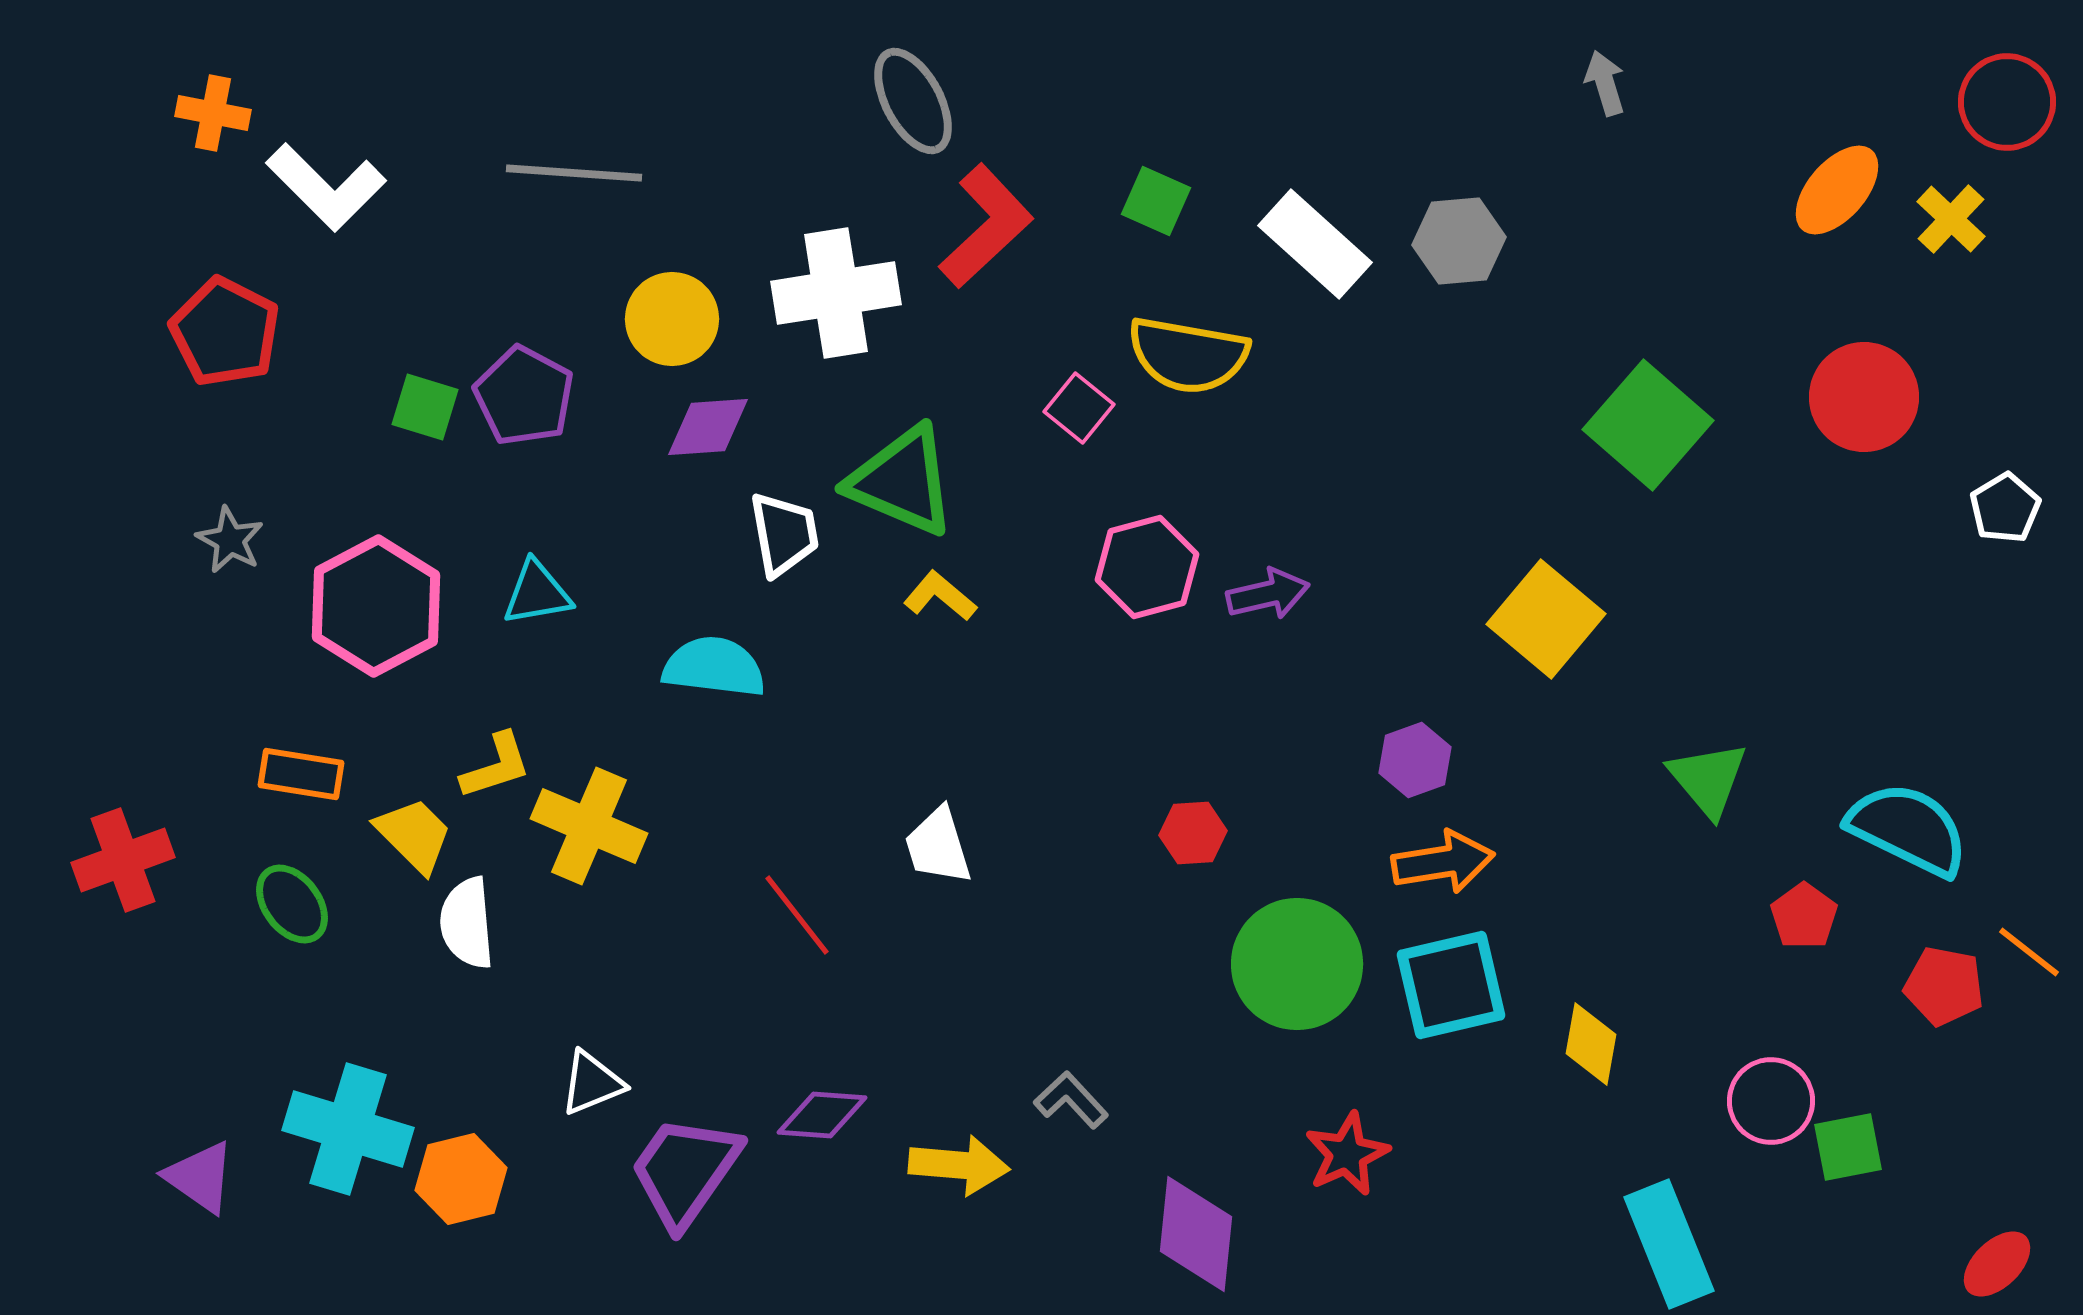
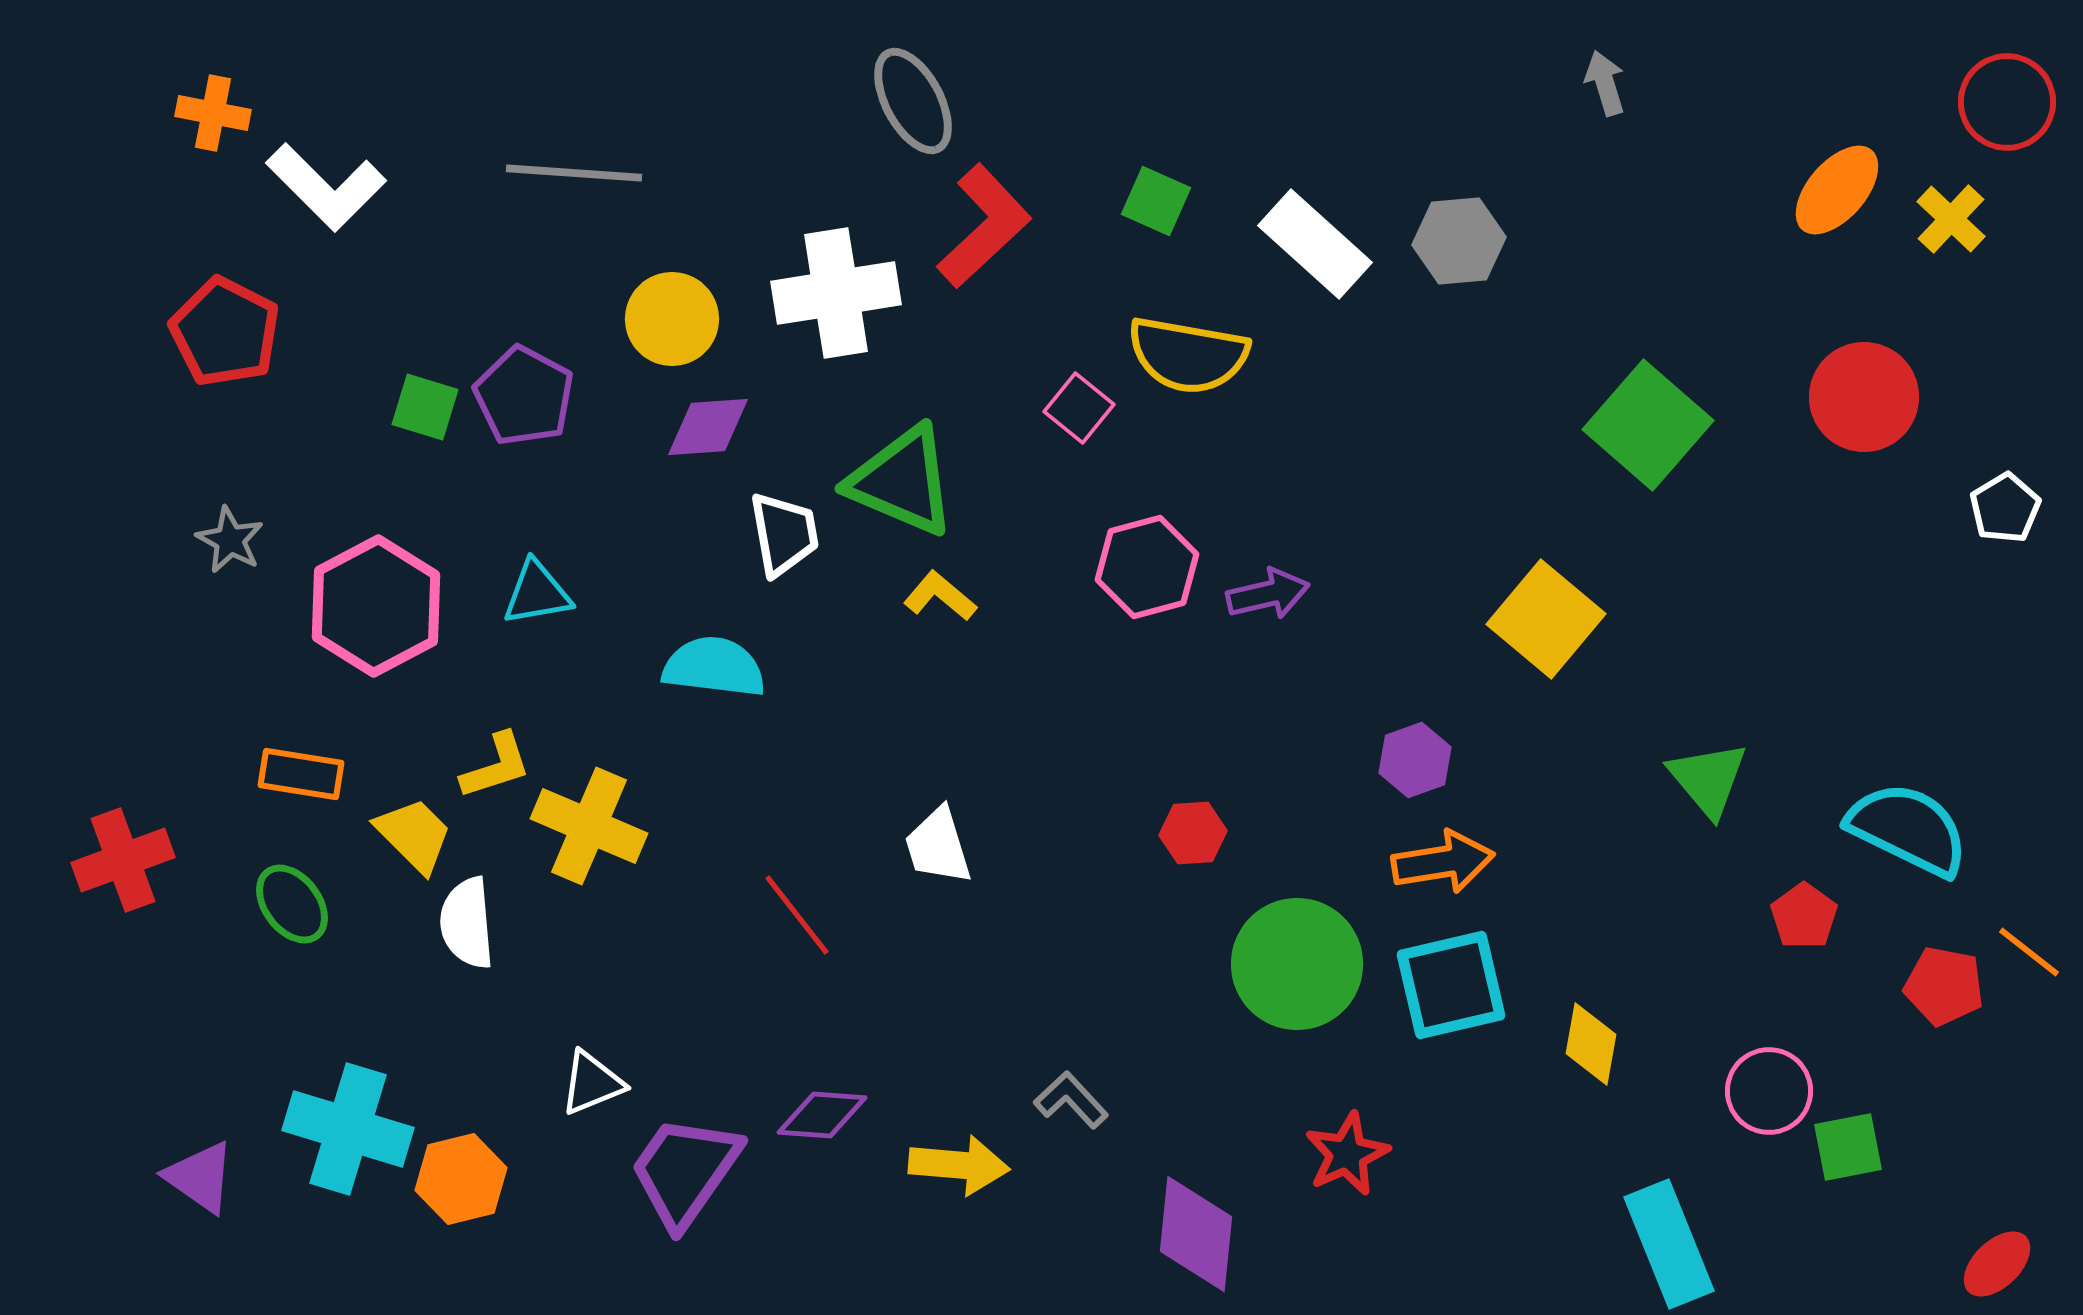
red L-shape at (986, 226): moved 2 px left
pink circle at (1771, 1101): moved 2 px left, 10 px up
